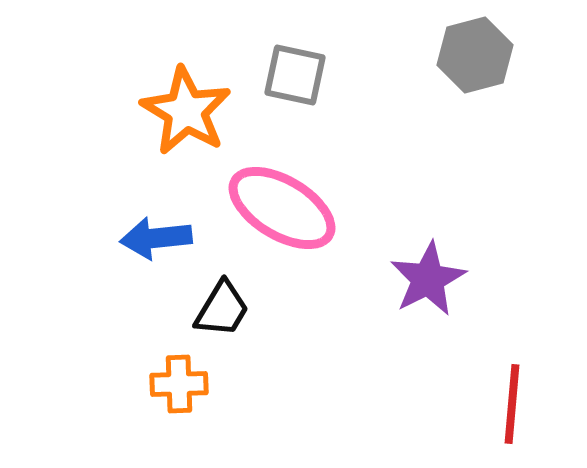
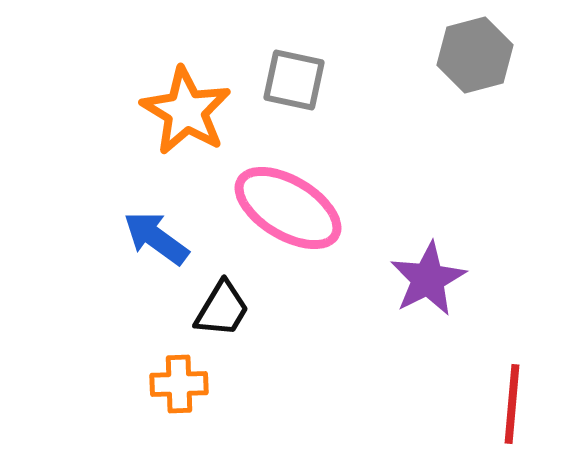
gray square: moved 1 px left, 5 px down
pink ellipse: moved 6 px right
blue arrow: rotated 42 degrees clockwise
